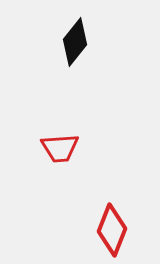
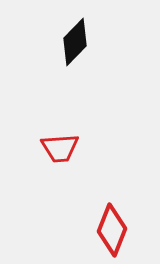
black diamond: rotated 6 degrees clockwise
